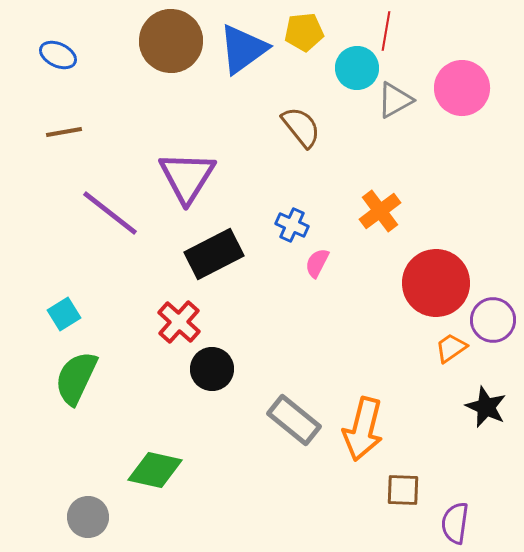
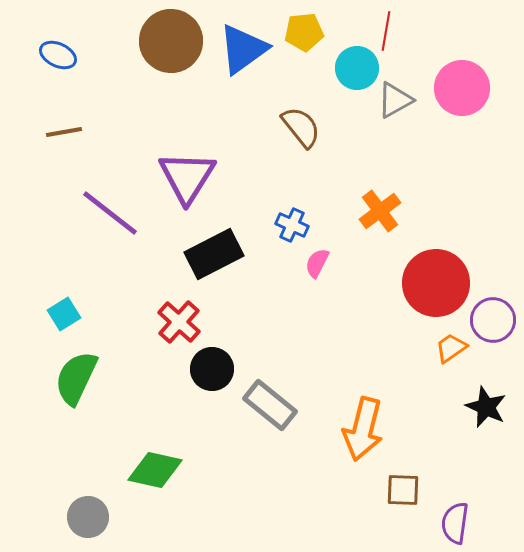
gray rectangle: moved 24 px left, 15 px up
